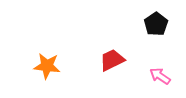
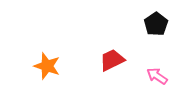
orange star: rotated 12 degrees clockwise
pink arrow: moved 3 px left
